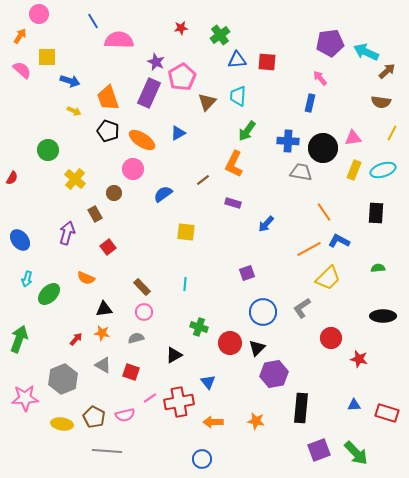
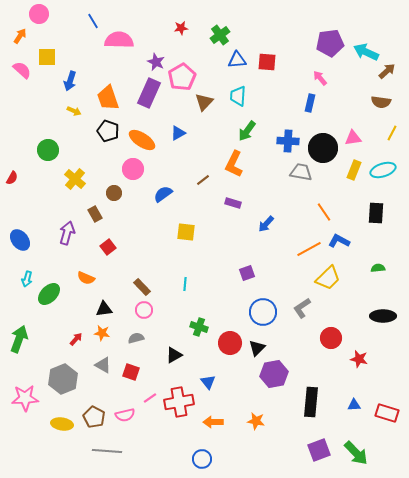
blue arrow at (70, 81): rotated 90 degrees clockwise
brown triangle at (207, 102): moved 3 px left
pink circle at (144, 312): moved 2 px up
black rectangle at (301, 408): moved 10 px right, 6 px up
